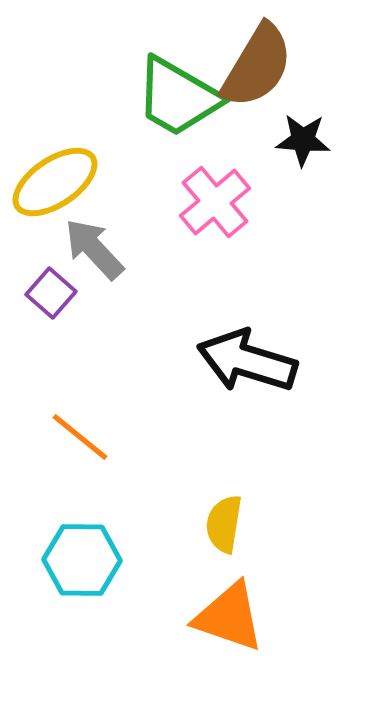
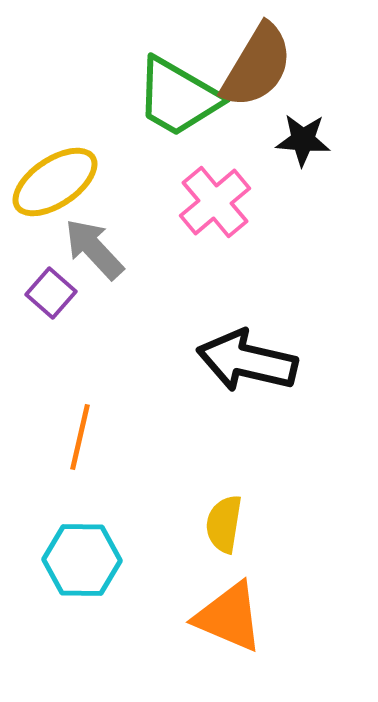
black arrow: rotated 4 degrees counterclockwise
orange line: rotated 64 degrees clockwise
orange triangle: rotated 4 degrees clockwise
